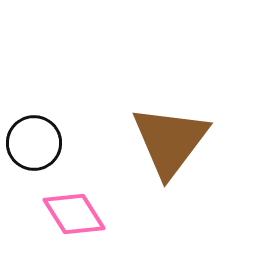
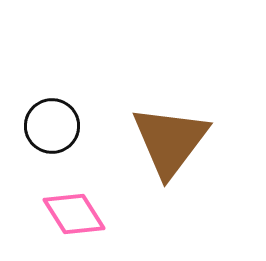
black circle: moved 18 px right, 17 px up
